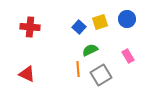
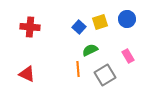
gray square: moved 4 px right
